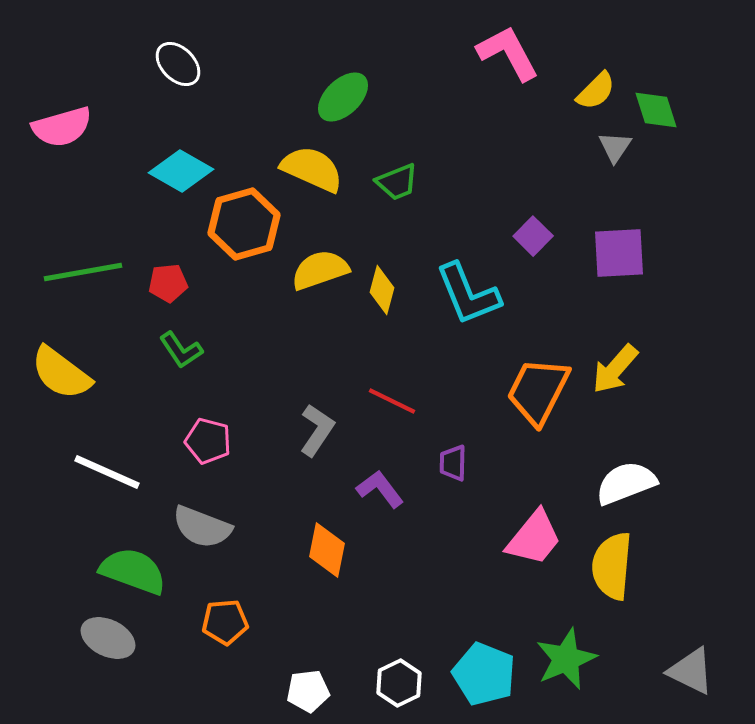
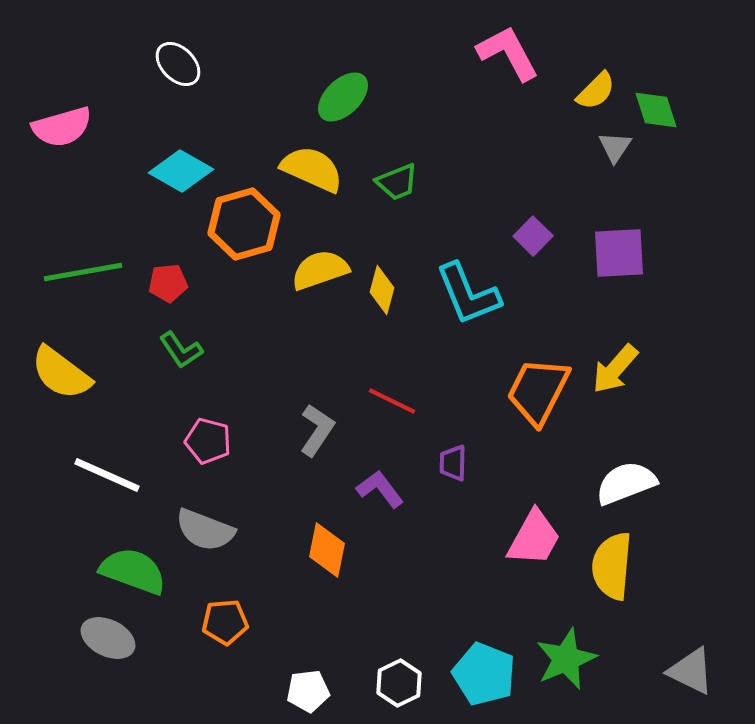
white line at (107, 472): moved 3 px down
gray semicircle at (202, 527): moved 3 px right, 3 px down
pink trapezoid at (534, 538): rotated 10 degrees counterclockwise
